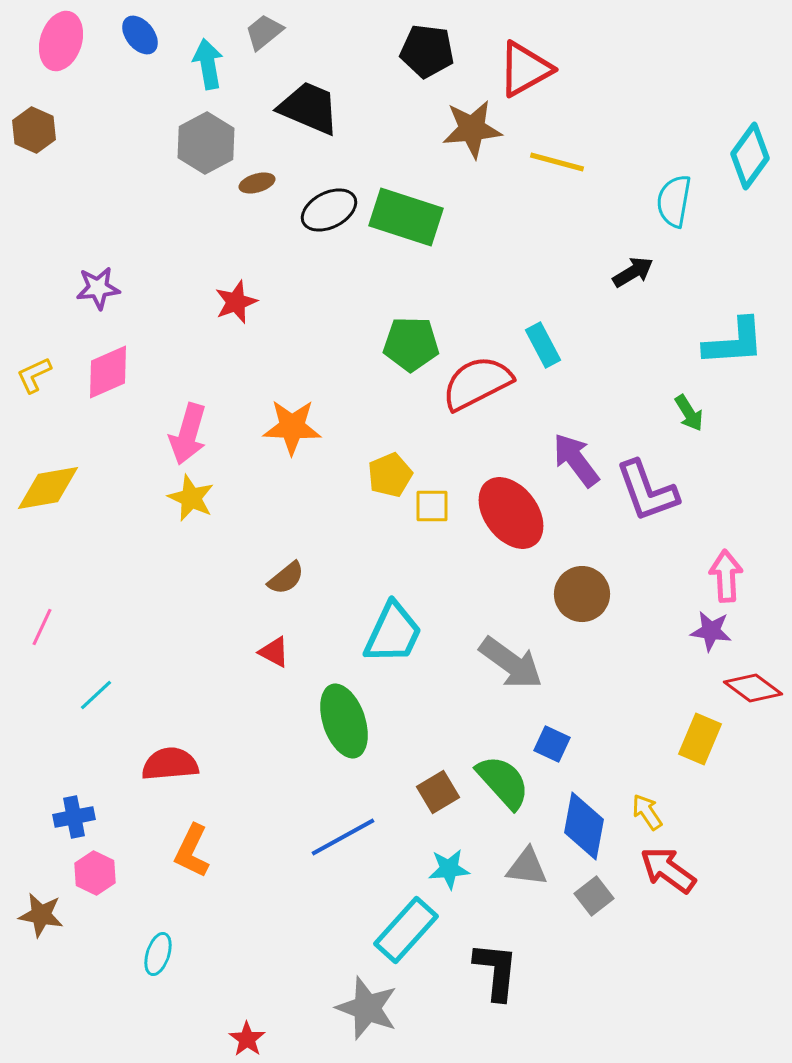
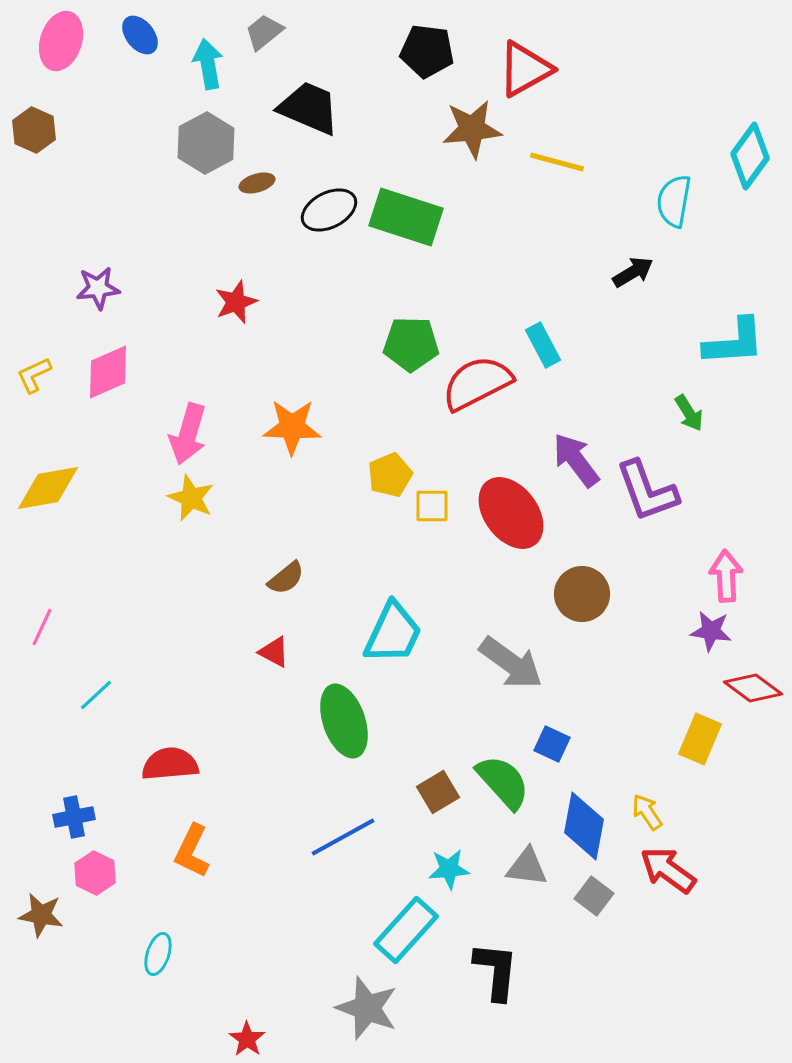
gray square at (594, 896): rotated 15 degrees counterclockwise
